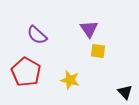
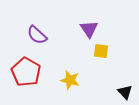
yellow square: moved 3 px right
